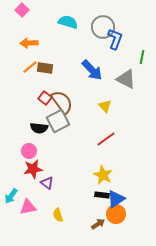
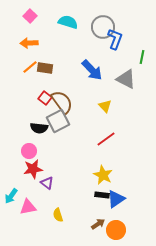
pink square: moved 8 px right, 6 px down
orange circle: moved 16 px down
